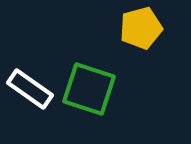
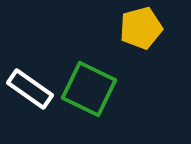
green square: rotated 8 degrees clockwise
